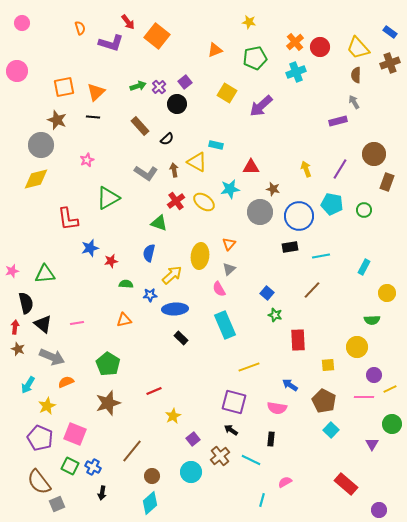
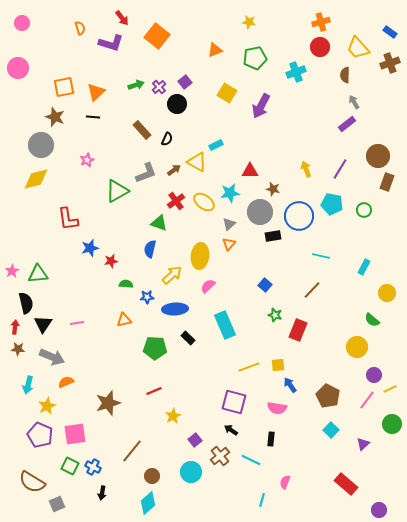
red arrow at (128, 22): moved 6 px left, 4 px up
orange cross at (295, 42): moved 26 px right, 20 px up; rotated 24 degrees clockwise
pink circle at (17, 71): moved 1 px right, 3 px up
brown semicircle at (356, 75): moved 11 px left
green arrow at (138, 86): moved 2 px left, 1 px up
purple arrow at (261, 106): rotated 20 degrees counterclockwise
brown star at (57, 120): moved 2 px left, 3 px up
purple rectangle at (338, 121): moved 9 px right, 3 px down; rotated 24 degrees counterclockwise
brown rectangle at (140, 126): moved 2 px right, 4 px down
black semicircle at (167, 139): rotated 24 degrees counterclockwise
cyan rectangle at (216, 145): rotated 40 degrees counterclockwise
brown circle at (374, 154): moved 4 px right, 2 px down
red triangle at (251, 167): moved 1 px left, 4 px down
brown arrow at (174, 170): rotated 64 degrees clockwise
gray L-shape at (146, 173): rotated 55 degrees counterclockwise
cyan star at (230, 189): moved 4 px down
green triangle at (108, 198): moved 9 px right, 7 px up
black rectangle at (290, 247): moved 17 px left, 11 px up
blue semicircle at (149, 253): moved 1 px right, 4 px up
cyan line at (321, 256): rotated 24 degrees clockwise
gray triangle at (229, 269): moved 45 px up
pink star at (12, 271): rotated 16 degrees counterclockwise
green triangle at (45, 274): moved 7 px left
pink semicircle at (219, 289): moved 11 px left, 3 px up; rotated 77 degrees clockwise
blue square at (267, 293): moved 2 px left, 8 px up
blue star at (150, 295): moved 3 px left, 2 px down
green semicircle at (372, 320): rotated 42 degrees clockwise
black triangle at (43, 324): rotated 24 degrees clockwise
black rectangle at (181, 338): moved 7 px right
red rectangle at (298, 340): moved 10 px up; rotated 25 degrees clockwise
brown star at (18, 349): rotated 16 degrees counterclockwise
green pentagon at (108, 364): moved 47 px right, 16 px up; rotated 30 degrees counterclockwise
yellow square at (328, 365): moved 50 px left
cyan arrow at (28, 385): rotated 18 degrees counterclockwise
blue arrow at (290, 385): rotated 21 degrees clockwise
pink line at (364, 397): moved 3 px right, 3 px down; rotated 54 degrees counterclockwise
brown pentagon at (324, 401): moved 4 px right, 5 px up
pink square at (75, 434): rotated 30 degrees counterclockwise
purple pentagon at (40, 438): moved 3 px up
purple square at (193, 439): moved 2 px right, 1 px down
purple triangle at (372, 444): moved 9 px left; rotated 16 degrees clockwise
brown semicircle at (39, 482): moved 7 px left; rotated 20 degrees counterclockwise
pink semicircle at (285, 482): rotated 40 degrees counterclockwise
cyan diamond at (150, 503): moved 2 px left
